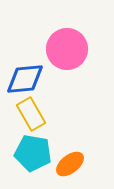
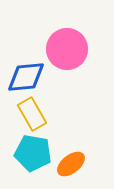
blue diamond: moved 1 px right, 2 px up
yellow rectangle: moved 1 px right
orange ellipse: moved 1 px right
